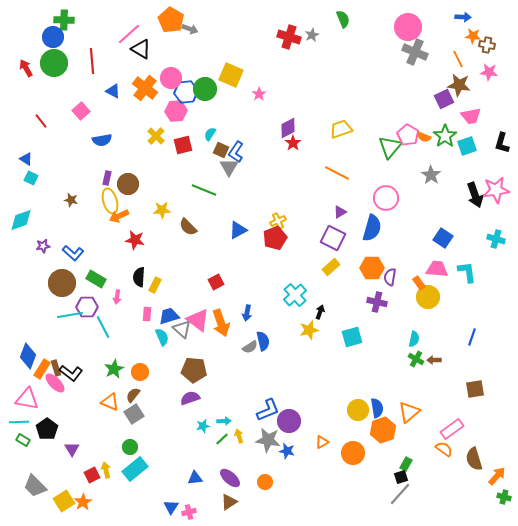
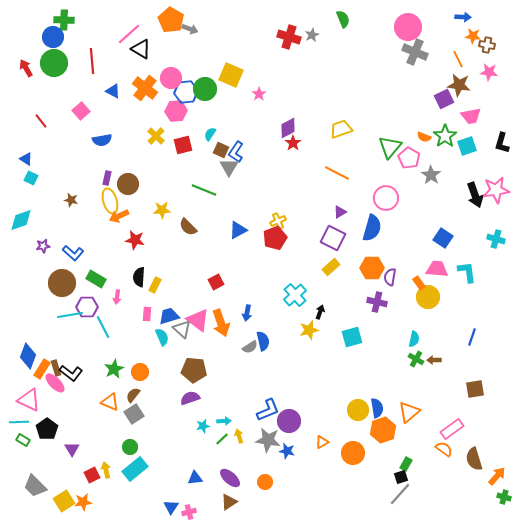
pink pentagon at (408, 135): moved 1 px right, 23 px down
pink triangle at (27, 399): moved 2 px right, 1 px down; rotated 15 degrees clockwise
orange star at (83, 502): rotated 24 degrees clockwise
